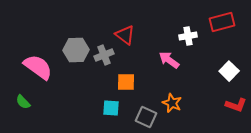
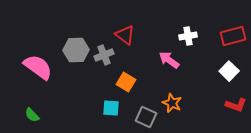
red rectangle: moved 11 px right, 14 px down
orange square: rotated 30 degrees clockwise
green semicircle: moved 9 px right, 13 px down
